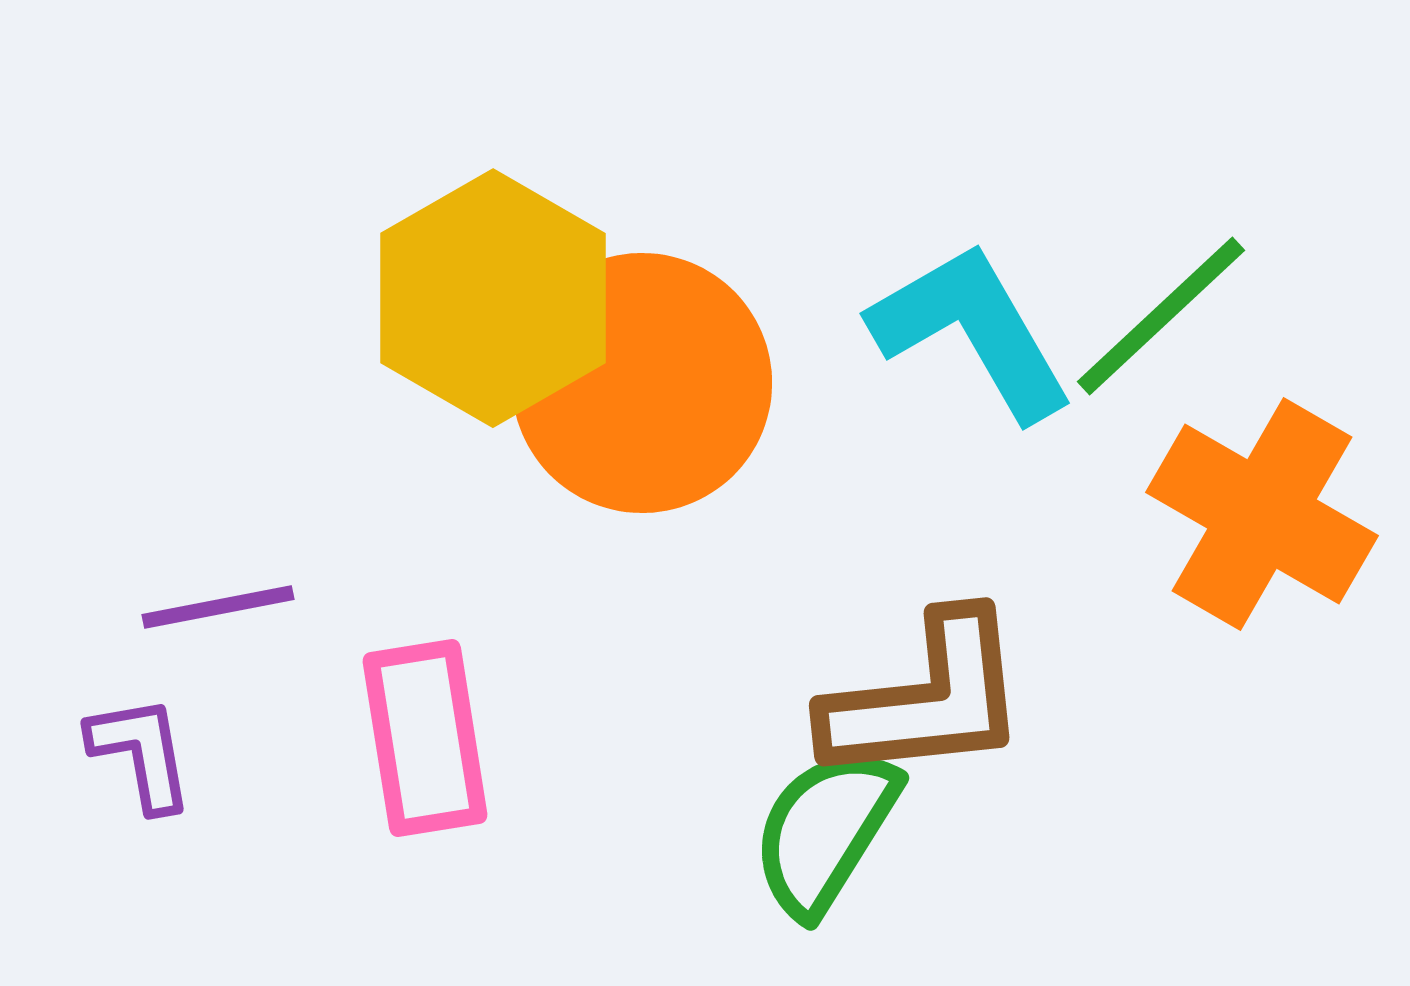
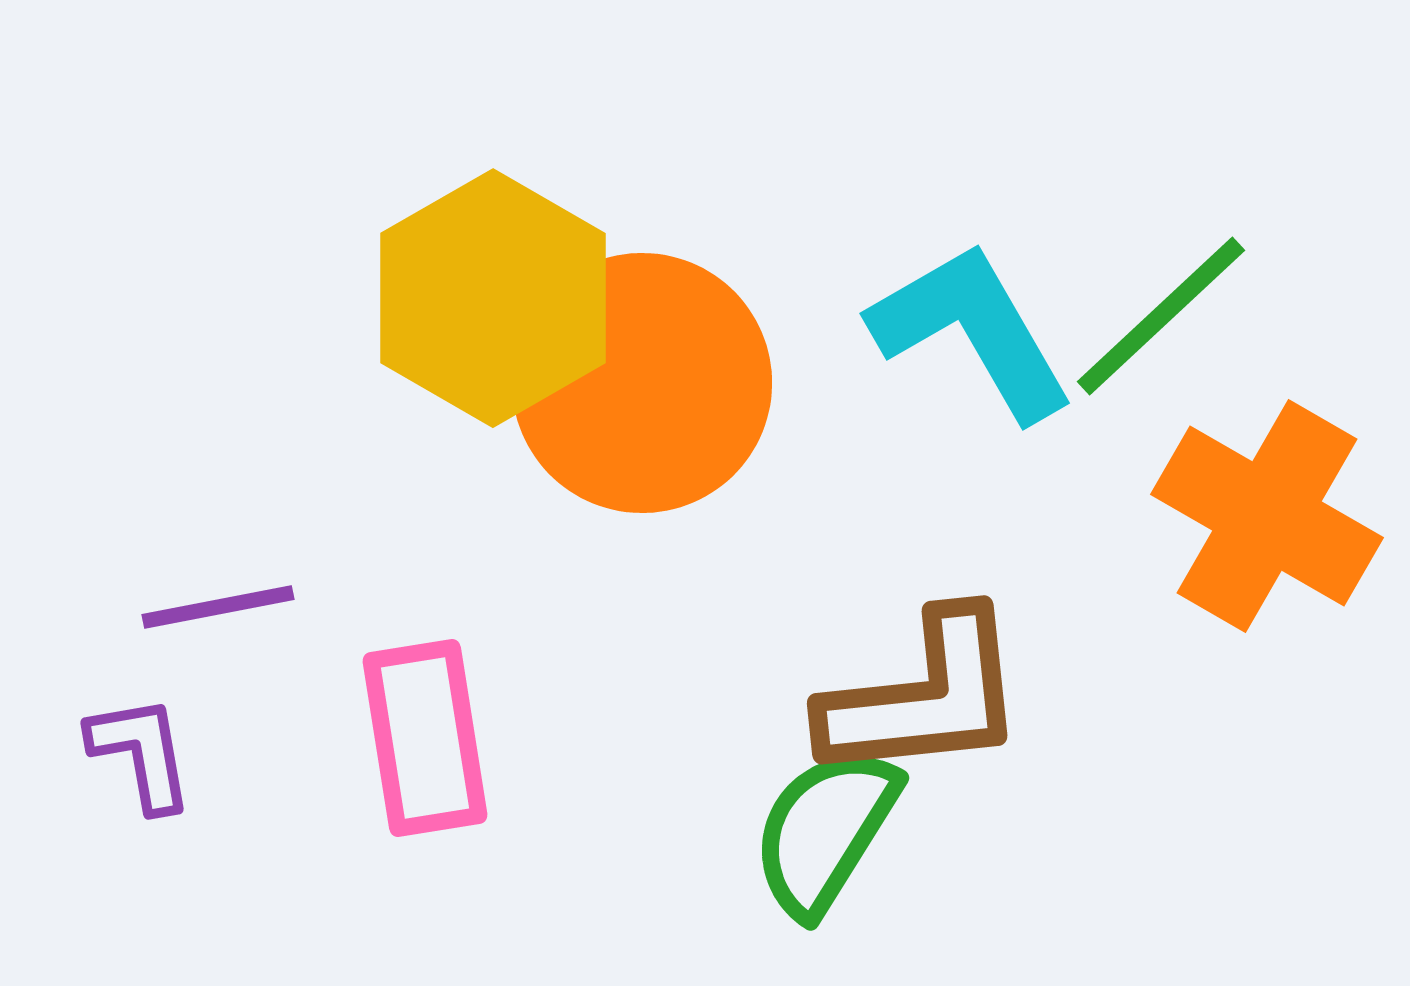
orange cross: moved 5 px right, 2 px down
brown L-shape: moved 2 px left, 2 px up
